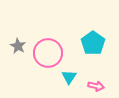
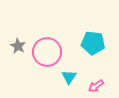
cyan pentagon: rotated 30 degrees counterclockwise
pink circle: moved 1 px left, 1 px up
pink arrow: rotated 133 degrees clockwise
